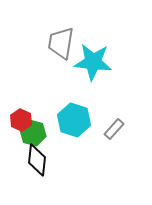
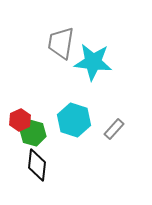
red hexagon: moved 1 px left; rotated 10 degrees clockwise
black diamond: moved 5 px down
